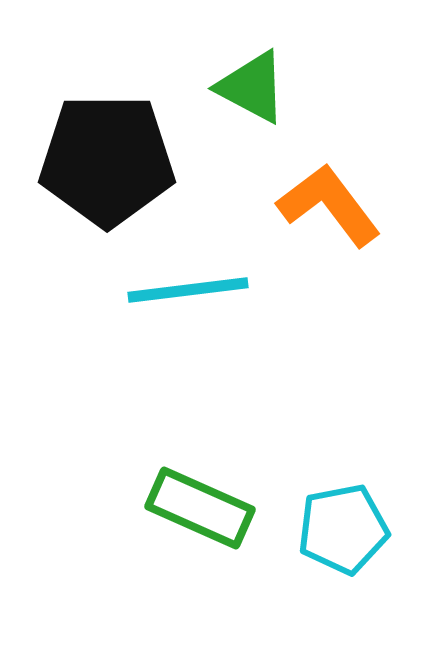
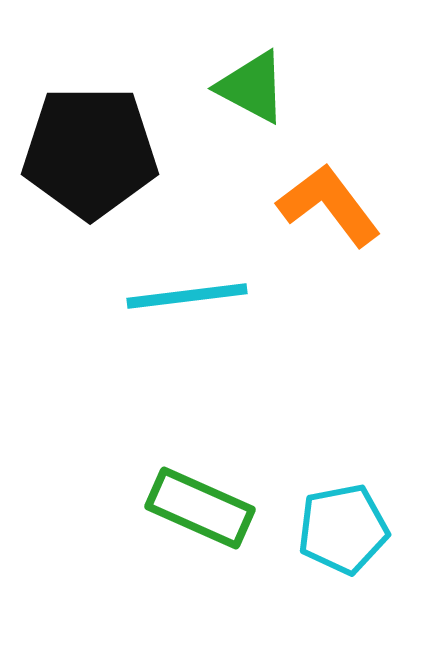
black pentagon: moved 17 px left, 8 px up
cyan line: moved 1 px left, 6 px down
